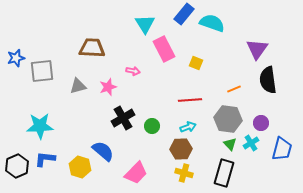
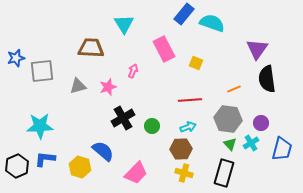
cyan triangle: moved 21 px left
brown trapezoid: moved 1 px left
pink arrow: rotated 80 degrees counterclockwise
black semicircle: moved 1 px left, 1 px up
